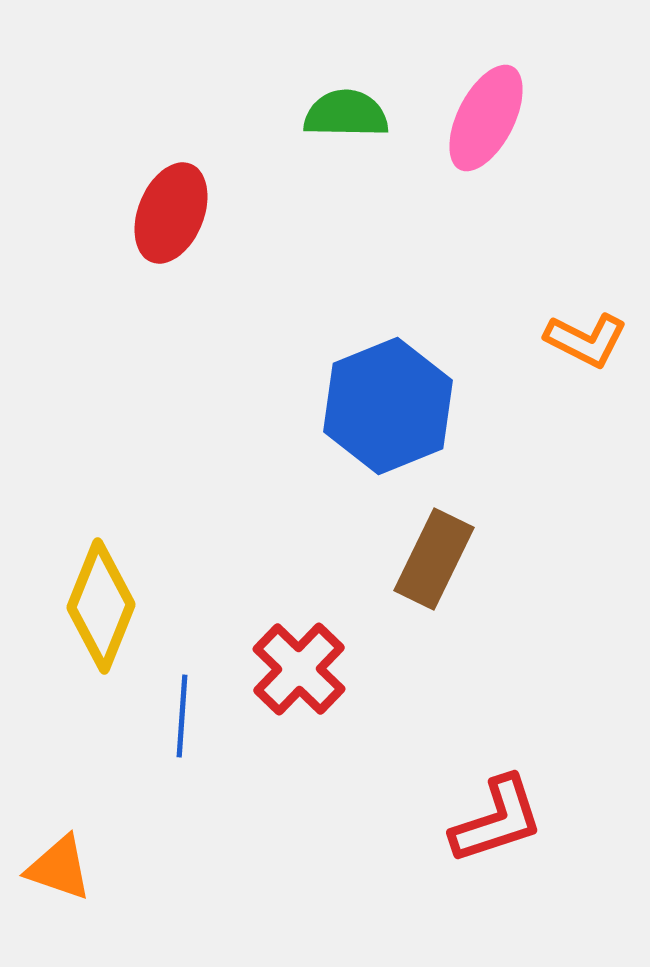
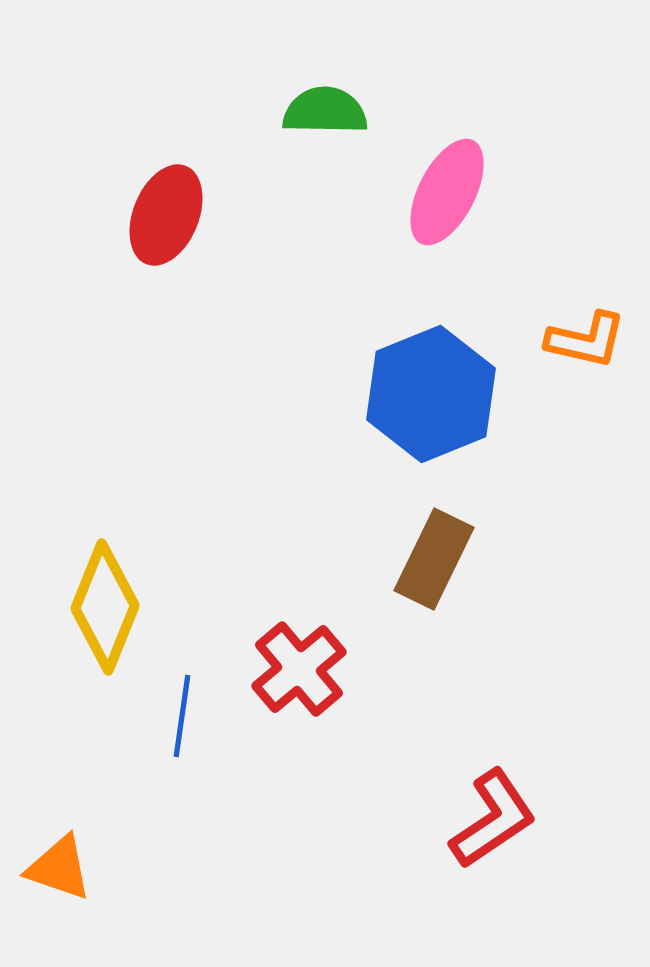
green semicircle: moved 21 px left, 3 px up
pink ellipse: moved 39 px left, 74 px down
red ellipse: moved 5 px left, 2 px down
orange L-shape: rotated 14 degrees counterclockwise
blue hexagon: moved 43 px right, 12 px up
yellow diamond: moved 4 px right, 1 px down
red cross: rotated 6 degrees clockwise
blue line: rotated 4 degrees clockwise
red L-shape: moved 4 px left, 1 px up; rotated 16 degrees counterclockwise
